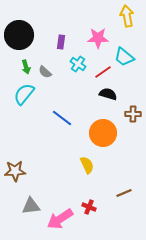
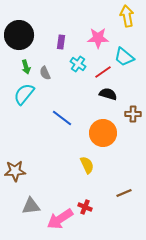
gray semicircle: moved 1 px down; rotated 24 degrees clockwise
red cross: moved 4 px left
